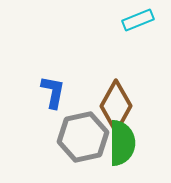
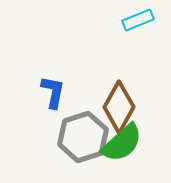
brown diamond: moved 3 px right, 1 px down
gray hexagon: rotated 6 degrees counterclockwise
green semicircle: rotated 48 degrees clockwise
